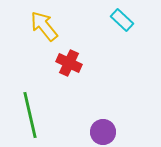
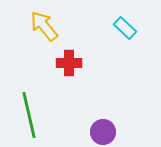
cyan rectangle: moved 3 px right, 8 px down
red cross: rotated 25 degrees counterclockwise
green line: moved 1 px left
